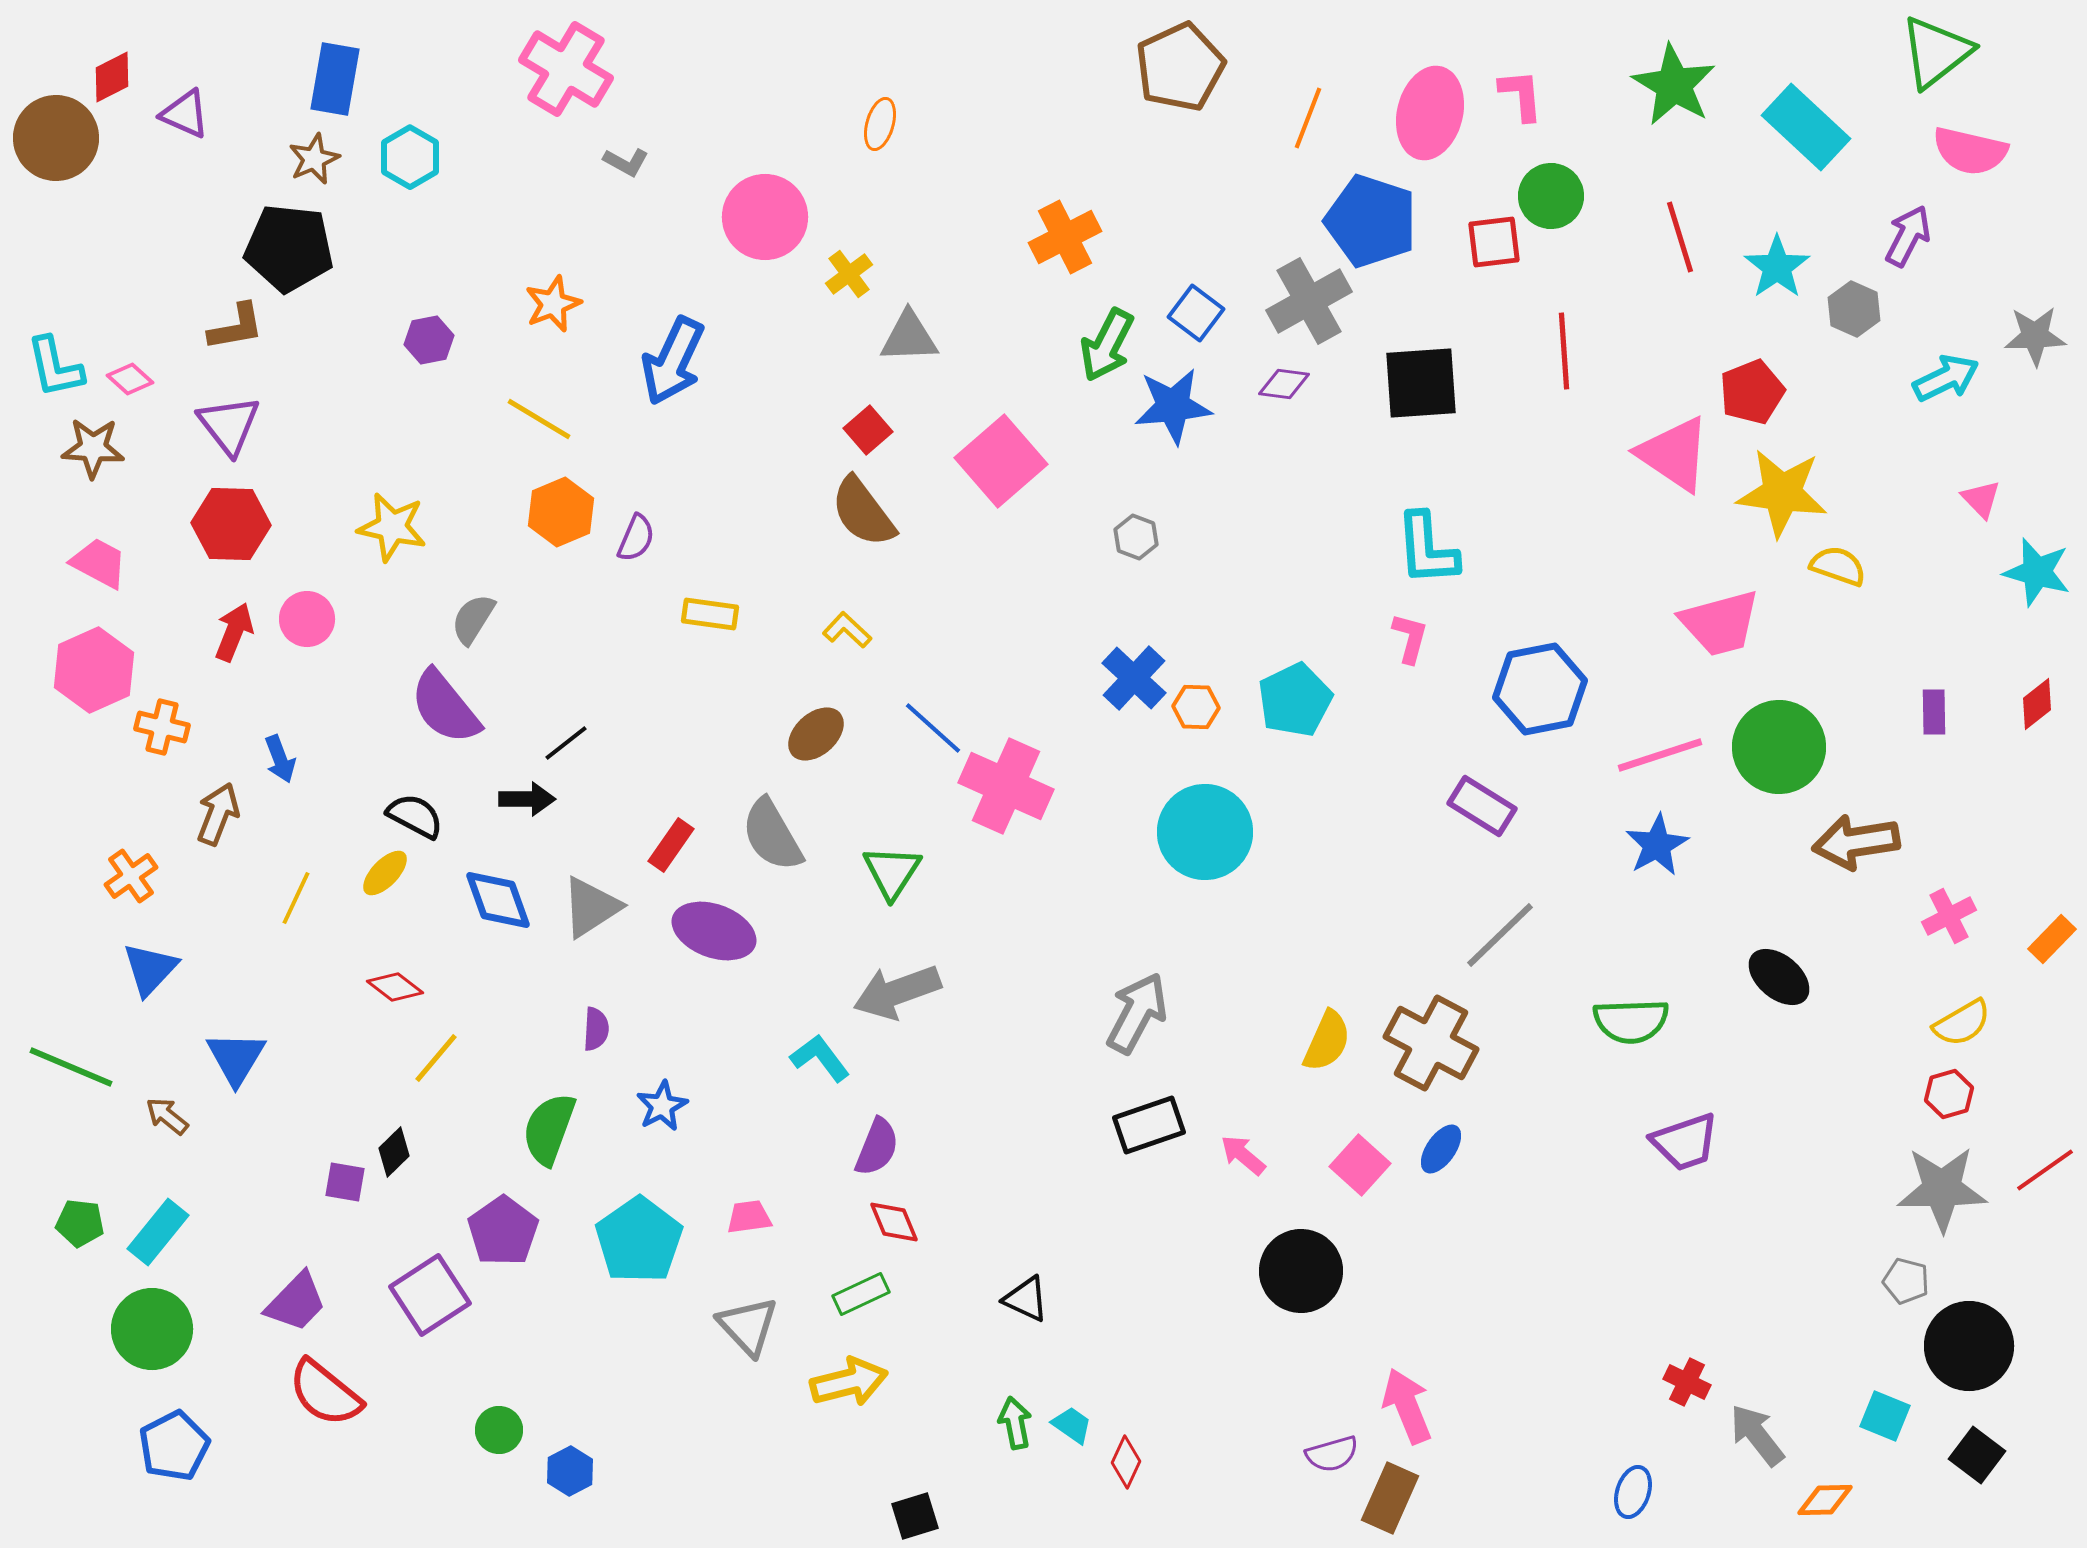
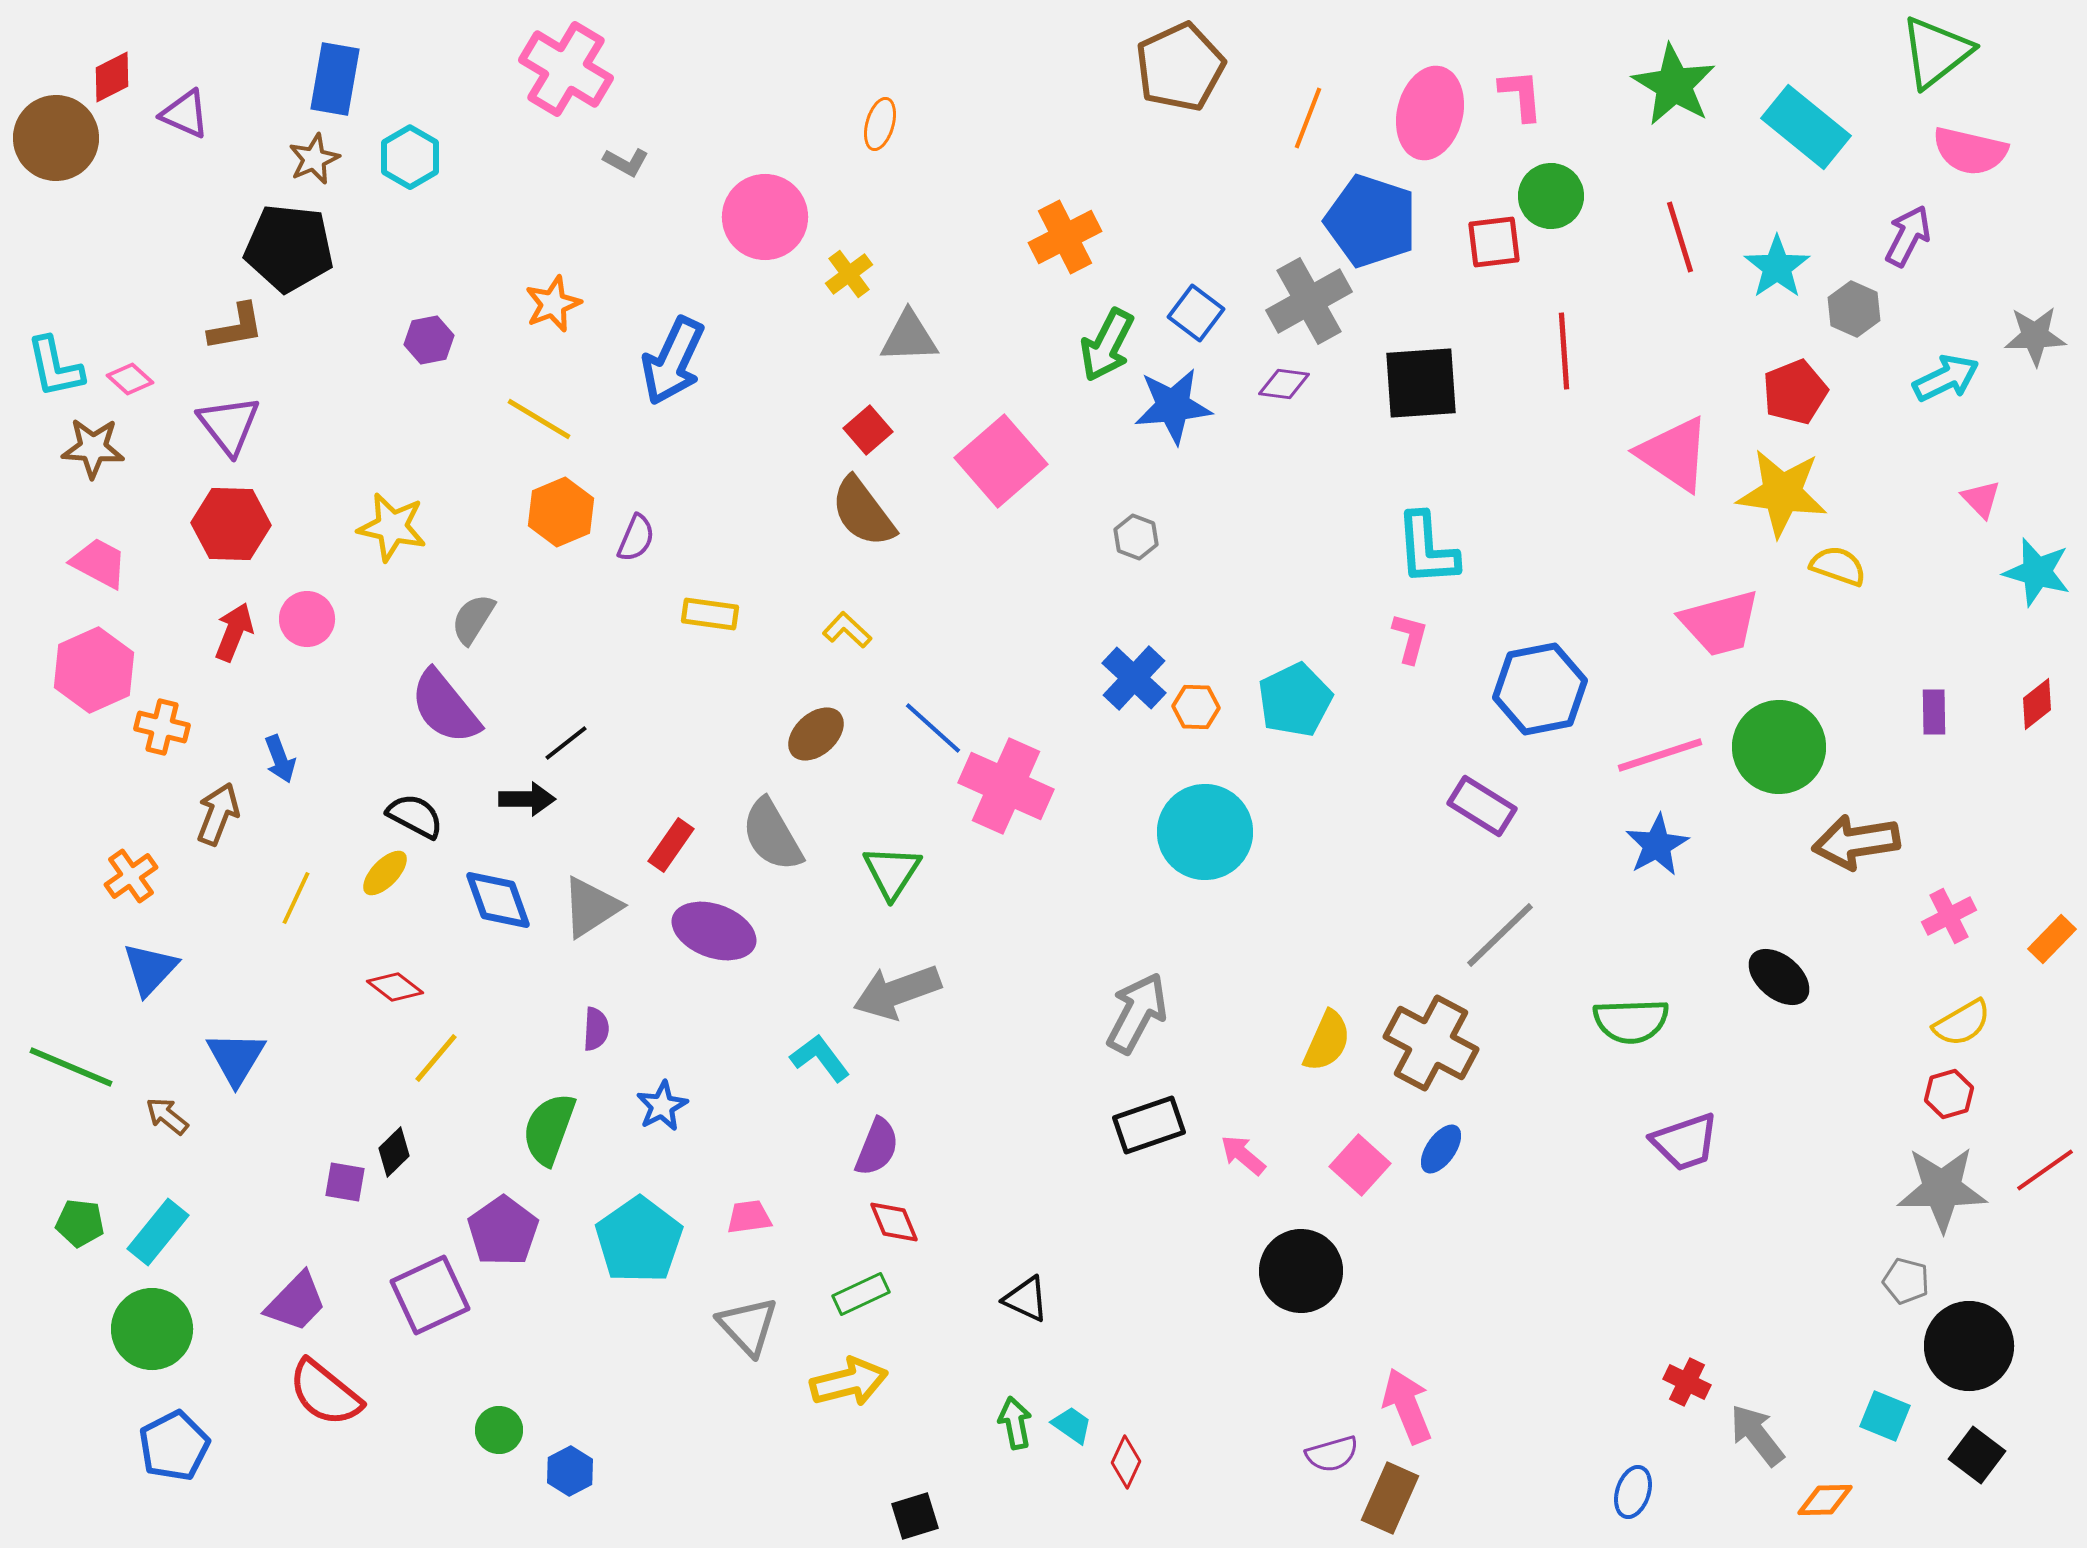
cyan rectangle at (1806, 127): rotated 4 degrees counterclockwise
red pentagon at (1752, 392): moved 43 px right
purple square at (430, 1295): rotated 8 degrees clockwise
